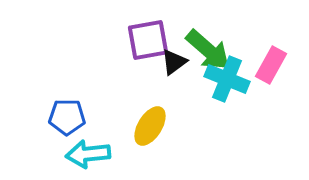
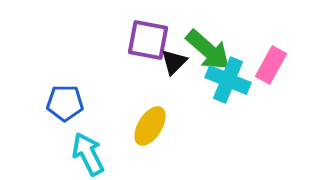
purple square: rotated 21 degrees clockwise
black triangle: rotated 8 degrees counterclockwise
cyan cross: moved 1 px right, 1 px down
blue pentagon: moved 2 px left, 14 px up
cyan arrow: rotated 69 degrees clockwise
